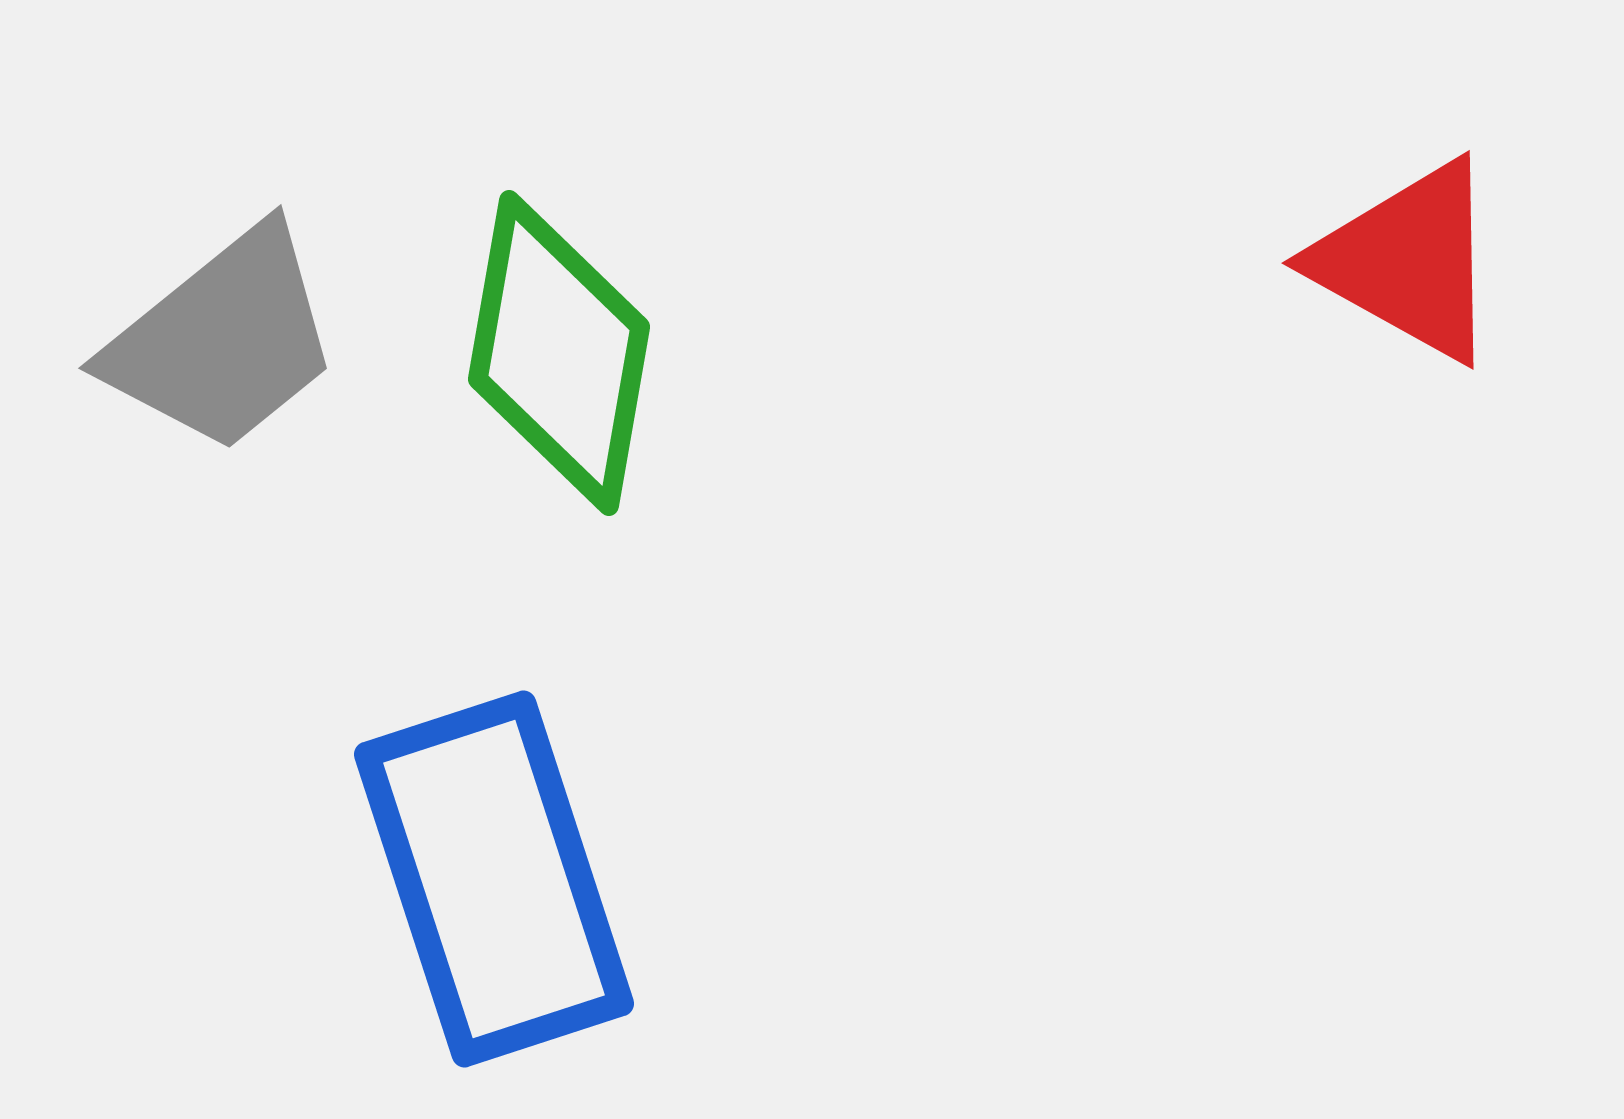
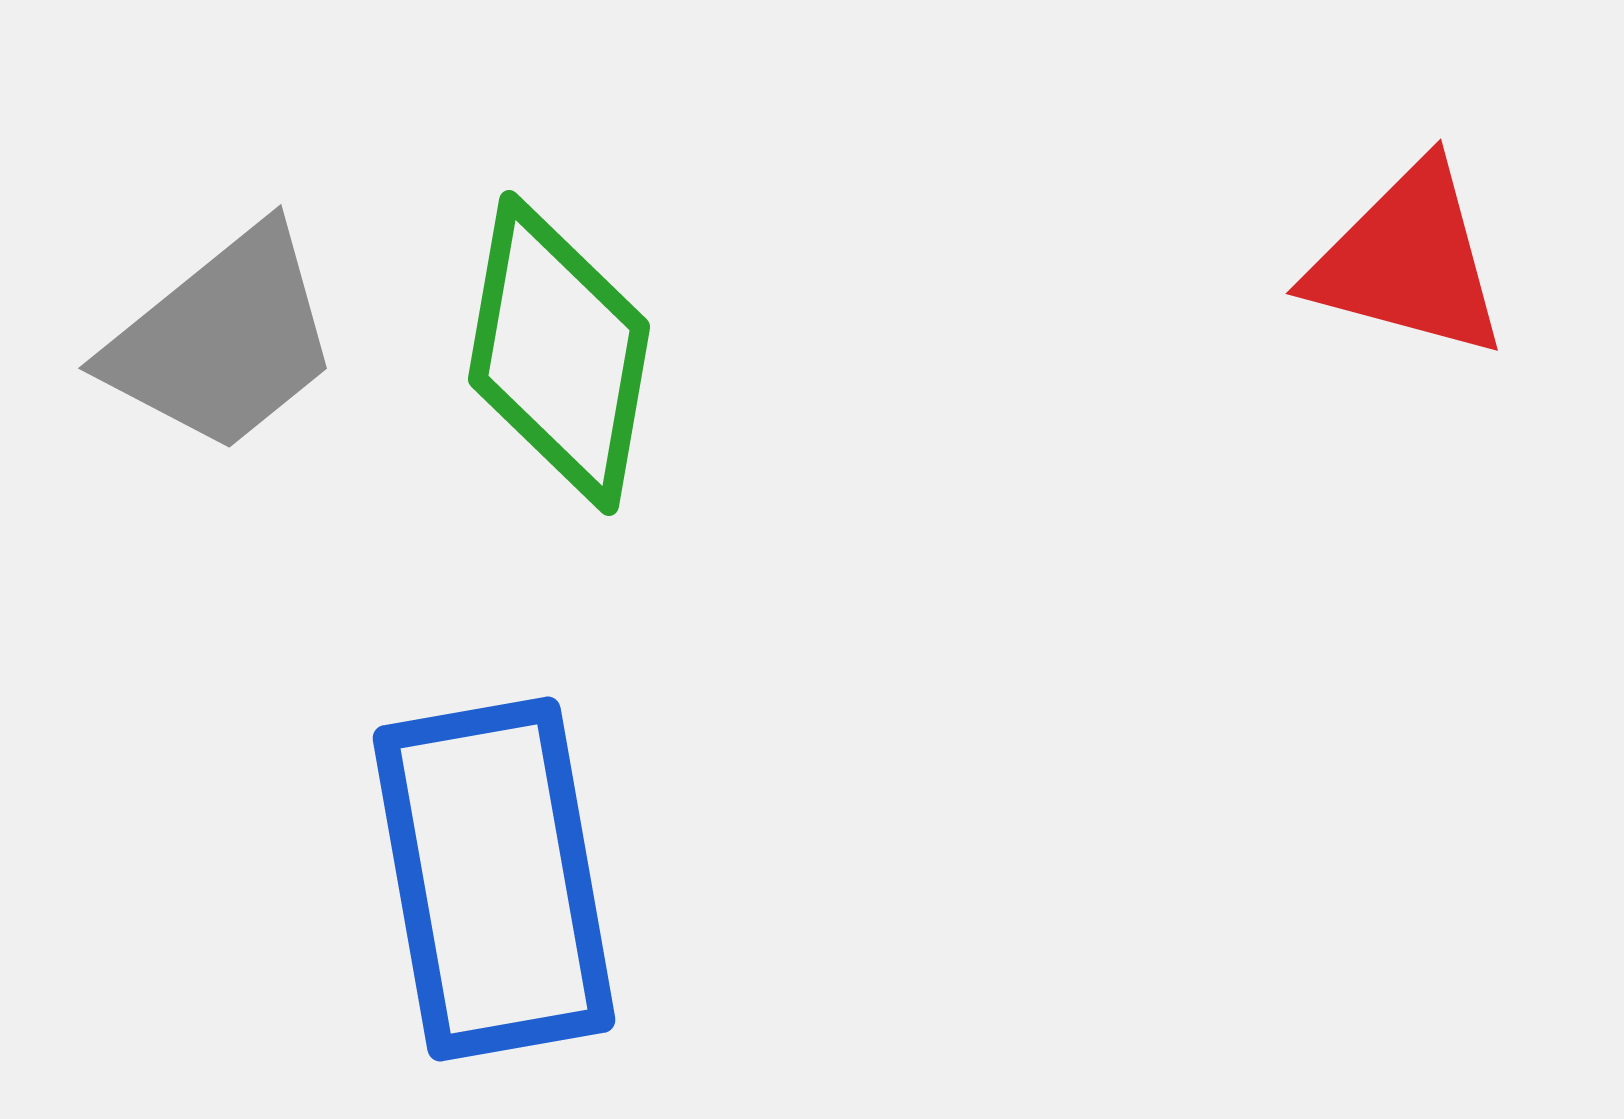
red triangle: rotated 14 degrees counterclockwise
blue rectangle: rotated 8 degrees clockwise
